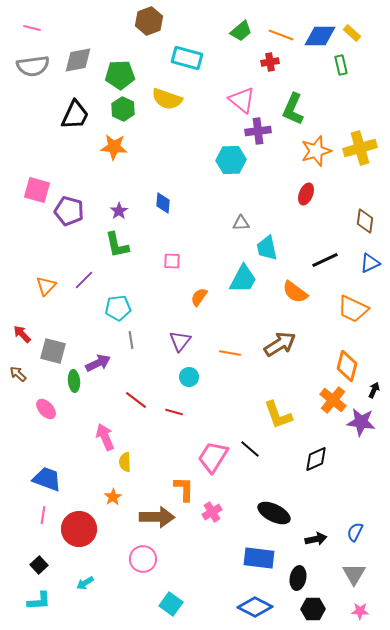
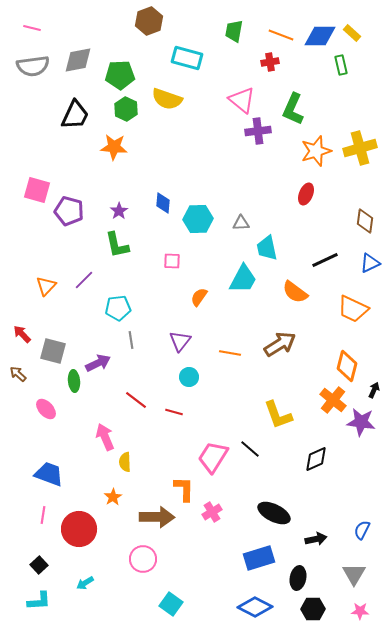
green trapezoid at (241, 31): moved 7 px left; rotated 140 degrees clockwise
green hexagon at (123, 109): moved 3 px right
cyan hexagon at (231, 160): moved 33 px left, 59 px down
blue trapezoid at (47, 479): moved 2 px right, 5 px up
blue semicircle at (355, 532): moved 7 px right, 2 px up
blue rectangle at (259, 558): rotated 24 degrees counterclockwise
